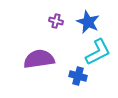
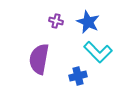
cyan L-shape: rotated 72 degrees clockwise
purple semicircle: rotated 72 degrees counterclockwise
blue cross: rotated 30 degrees counterclockwise
